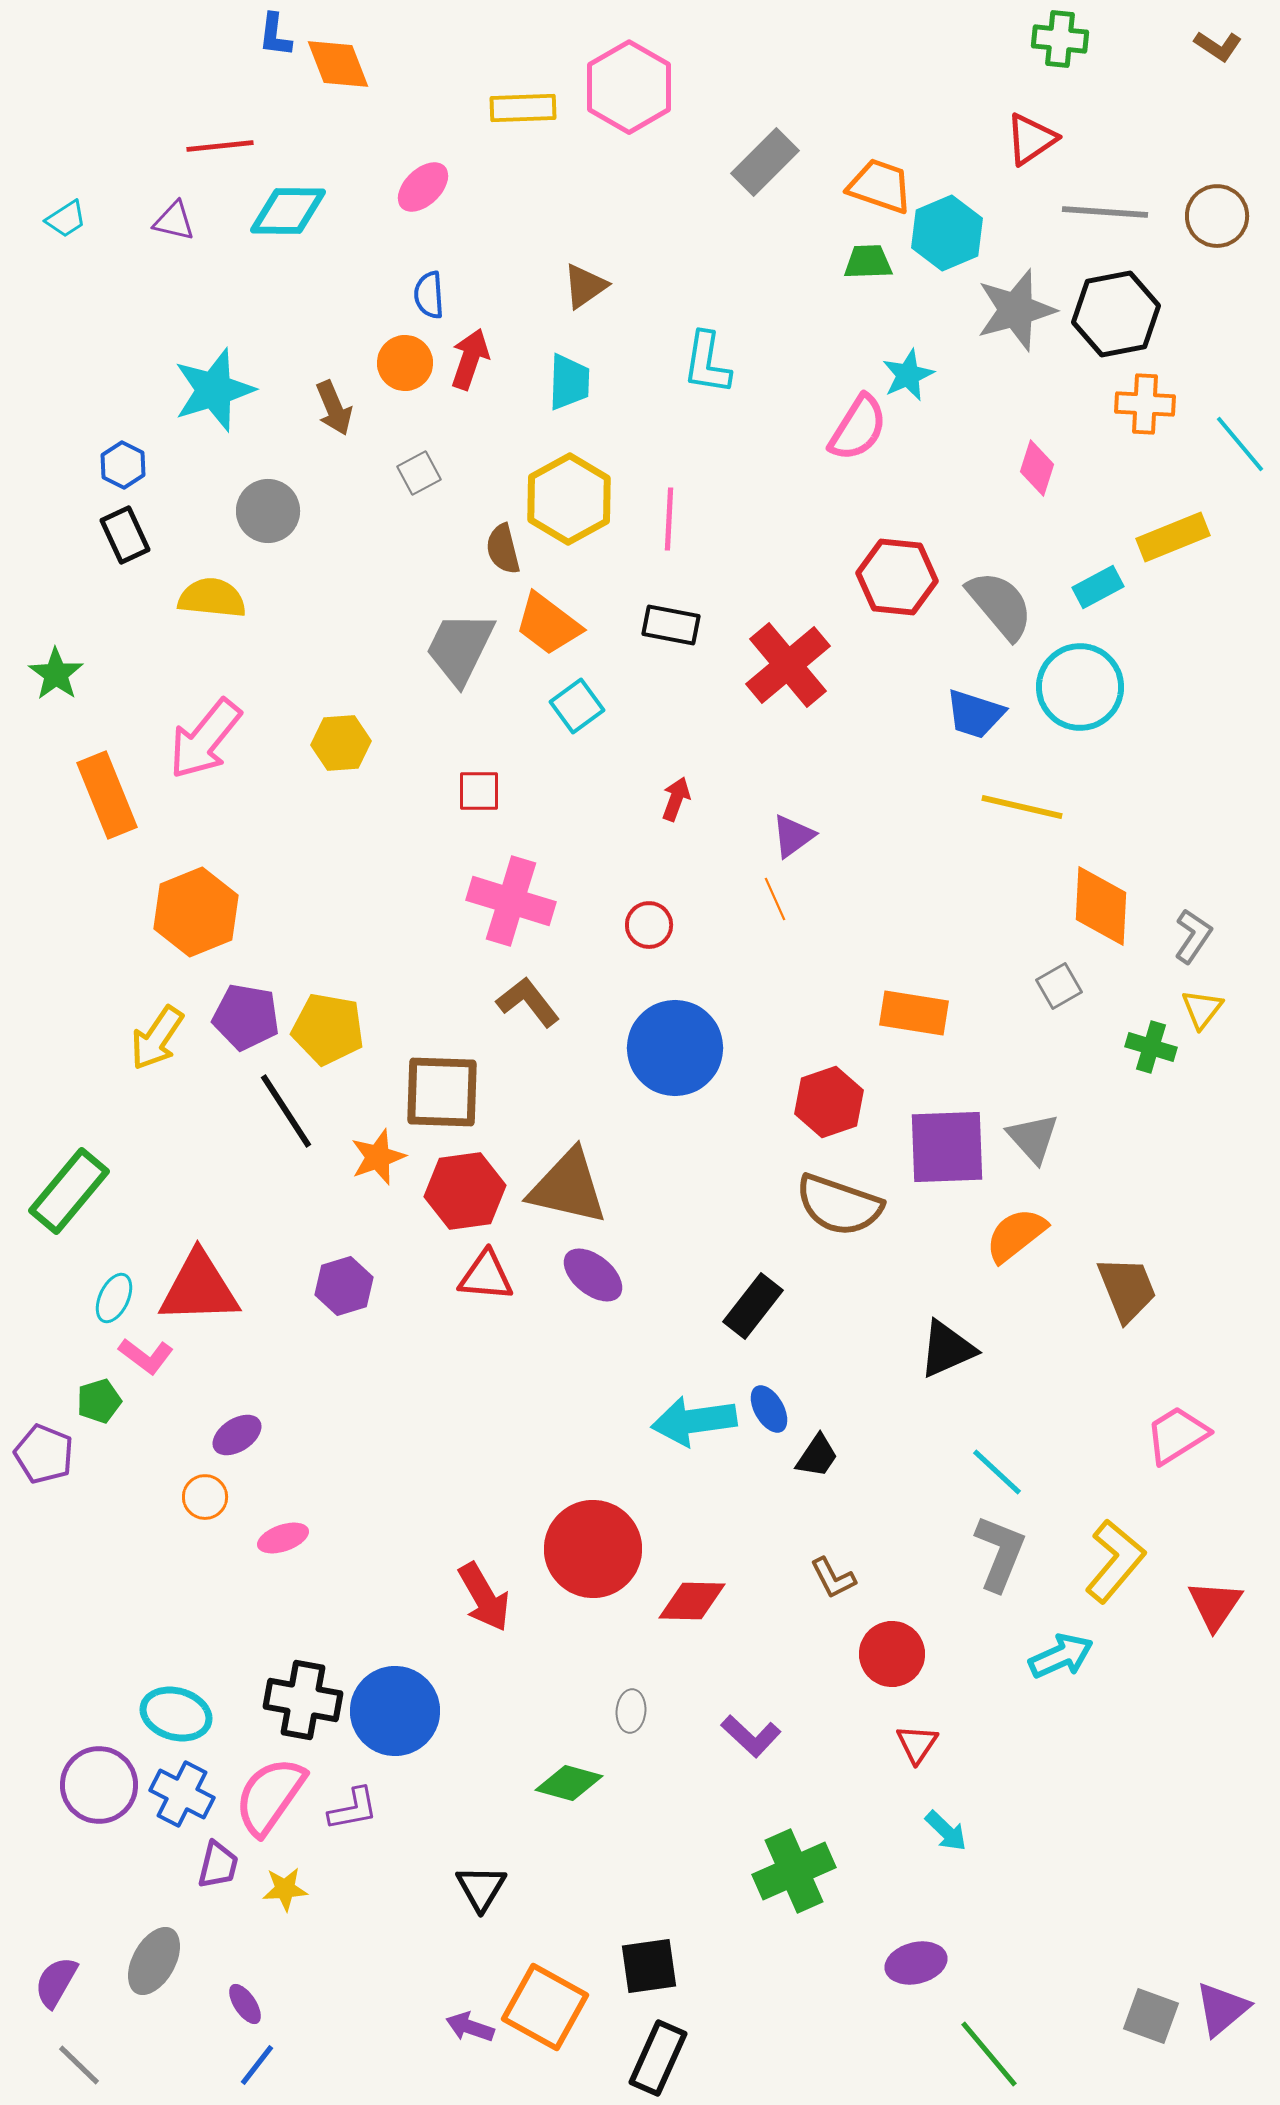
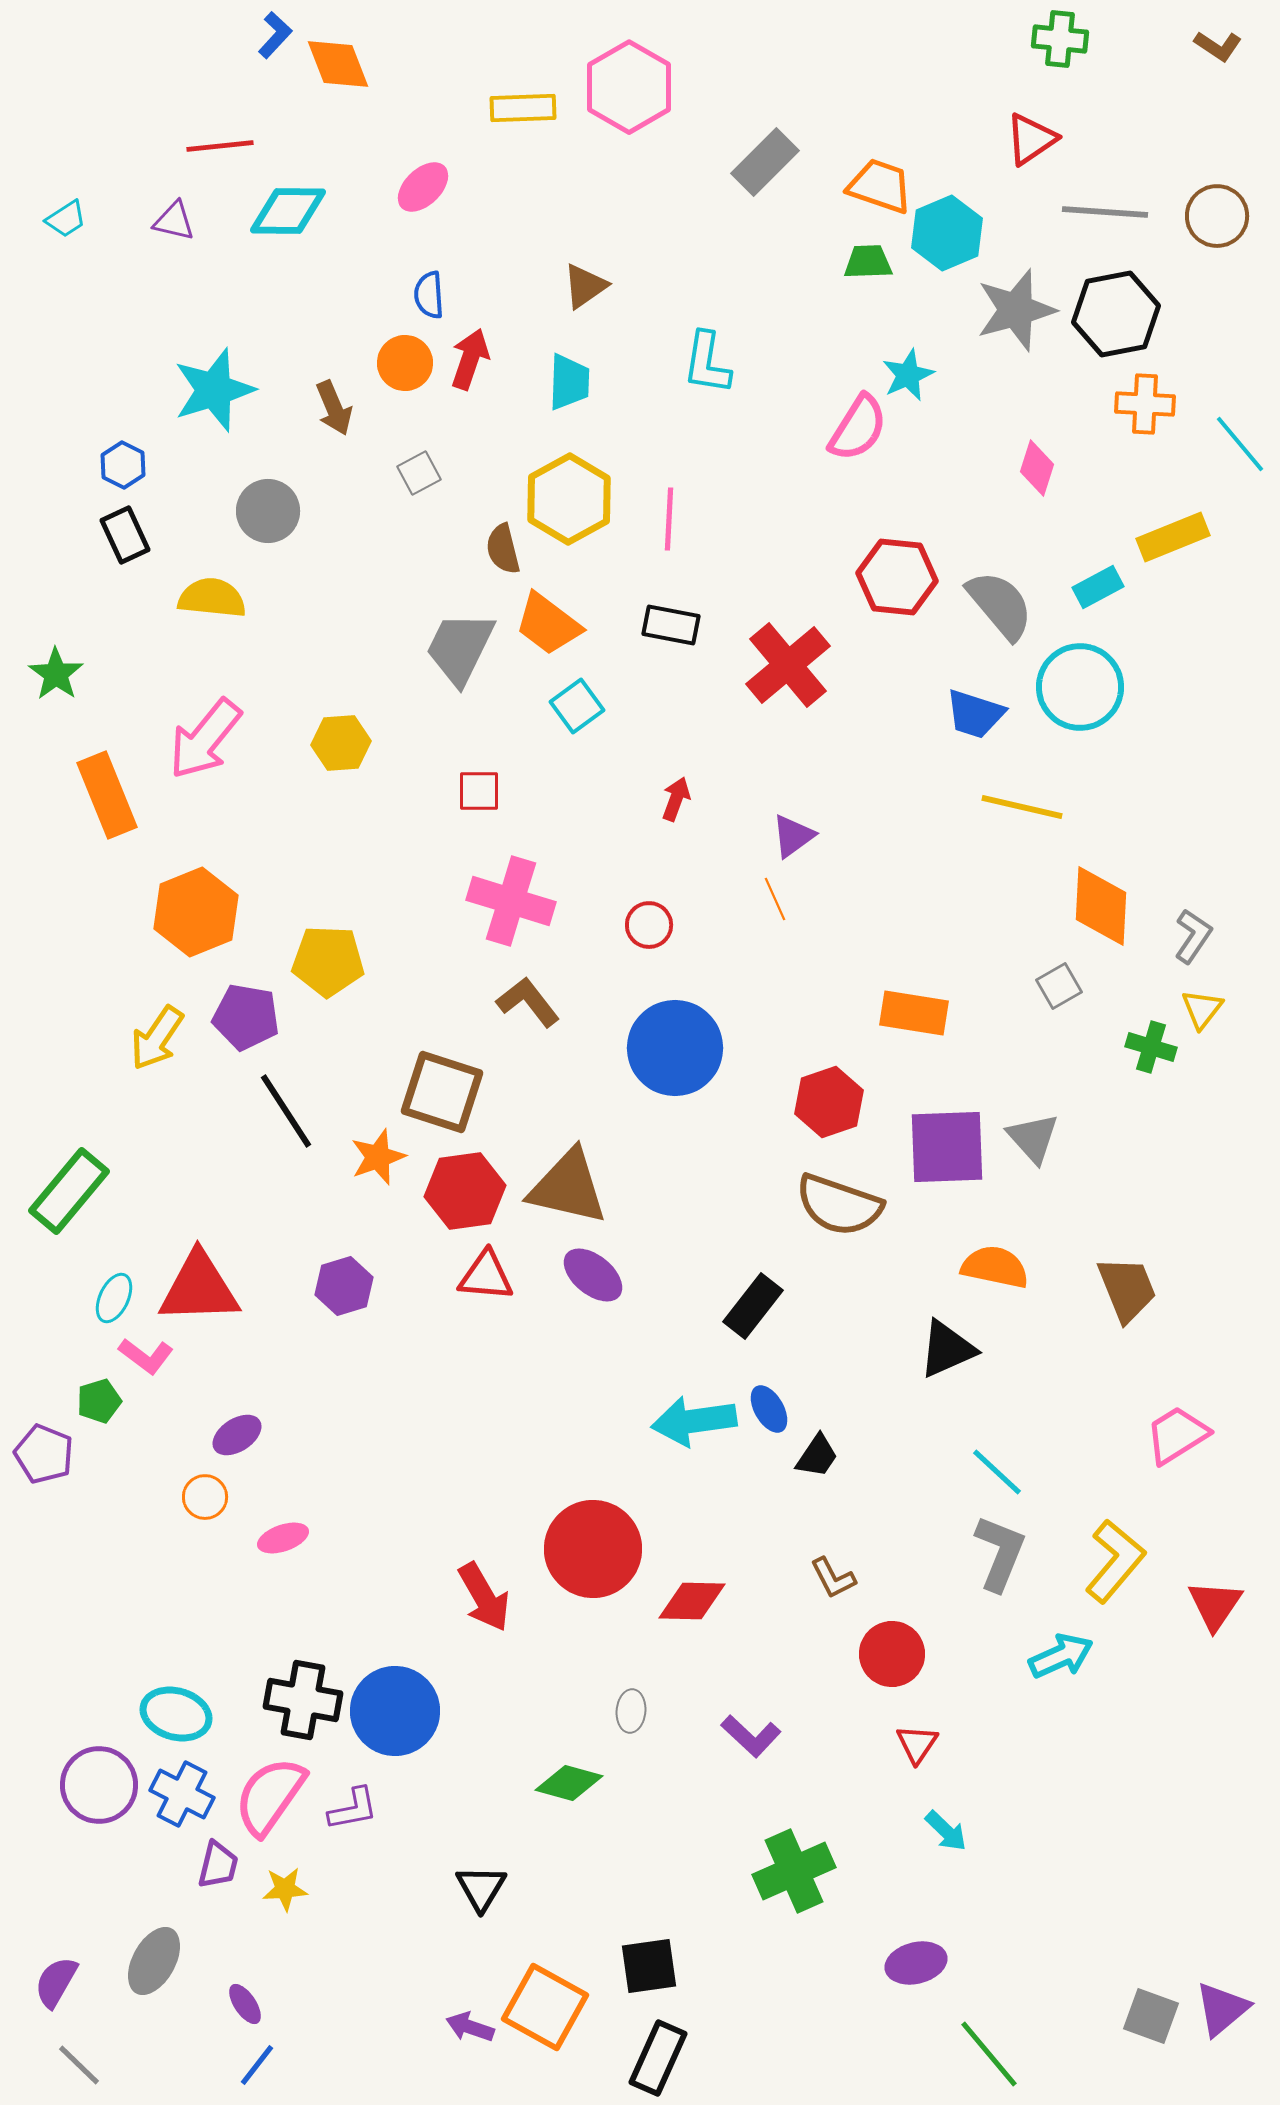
blue L-shape at (275, 35): rotated 144 degrees counterclockwise
yellow pentagon at (328, 1029): moved 68 px up; rotated 8 degrees counterclockwise
brown square at (442, 1092): rotated 16 degrees clockwise
orange semicircle at (1016, 1235): moved 21 px left, 32 px down; rotated 50 degrees clockwise
